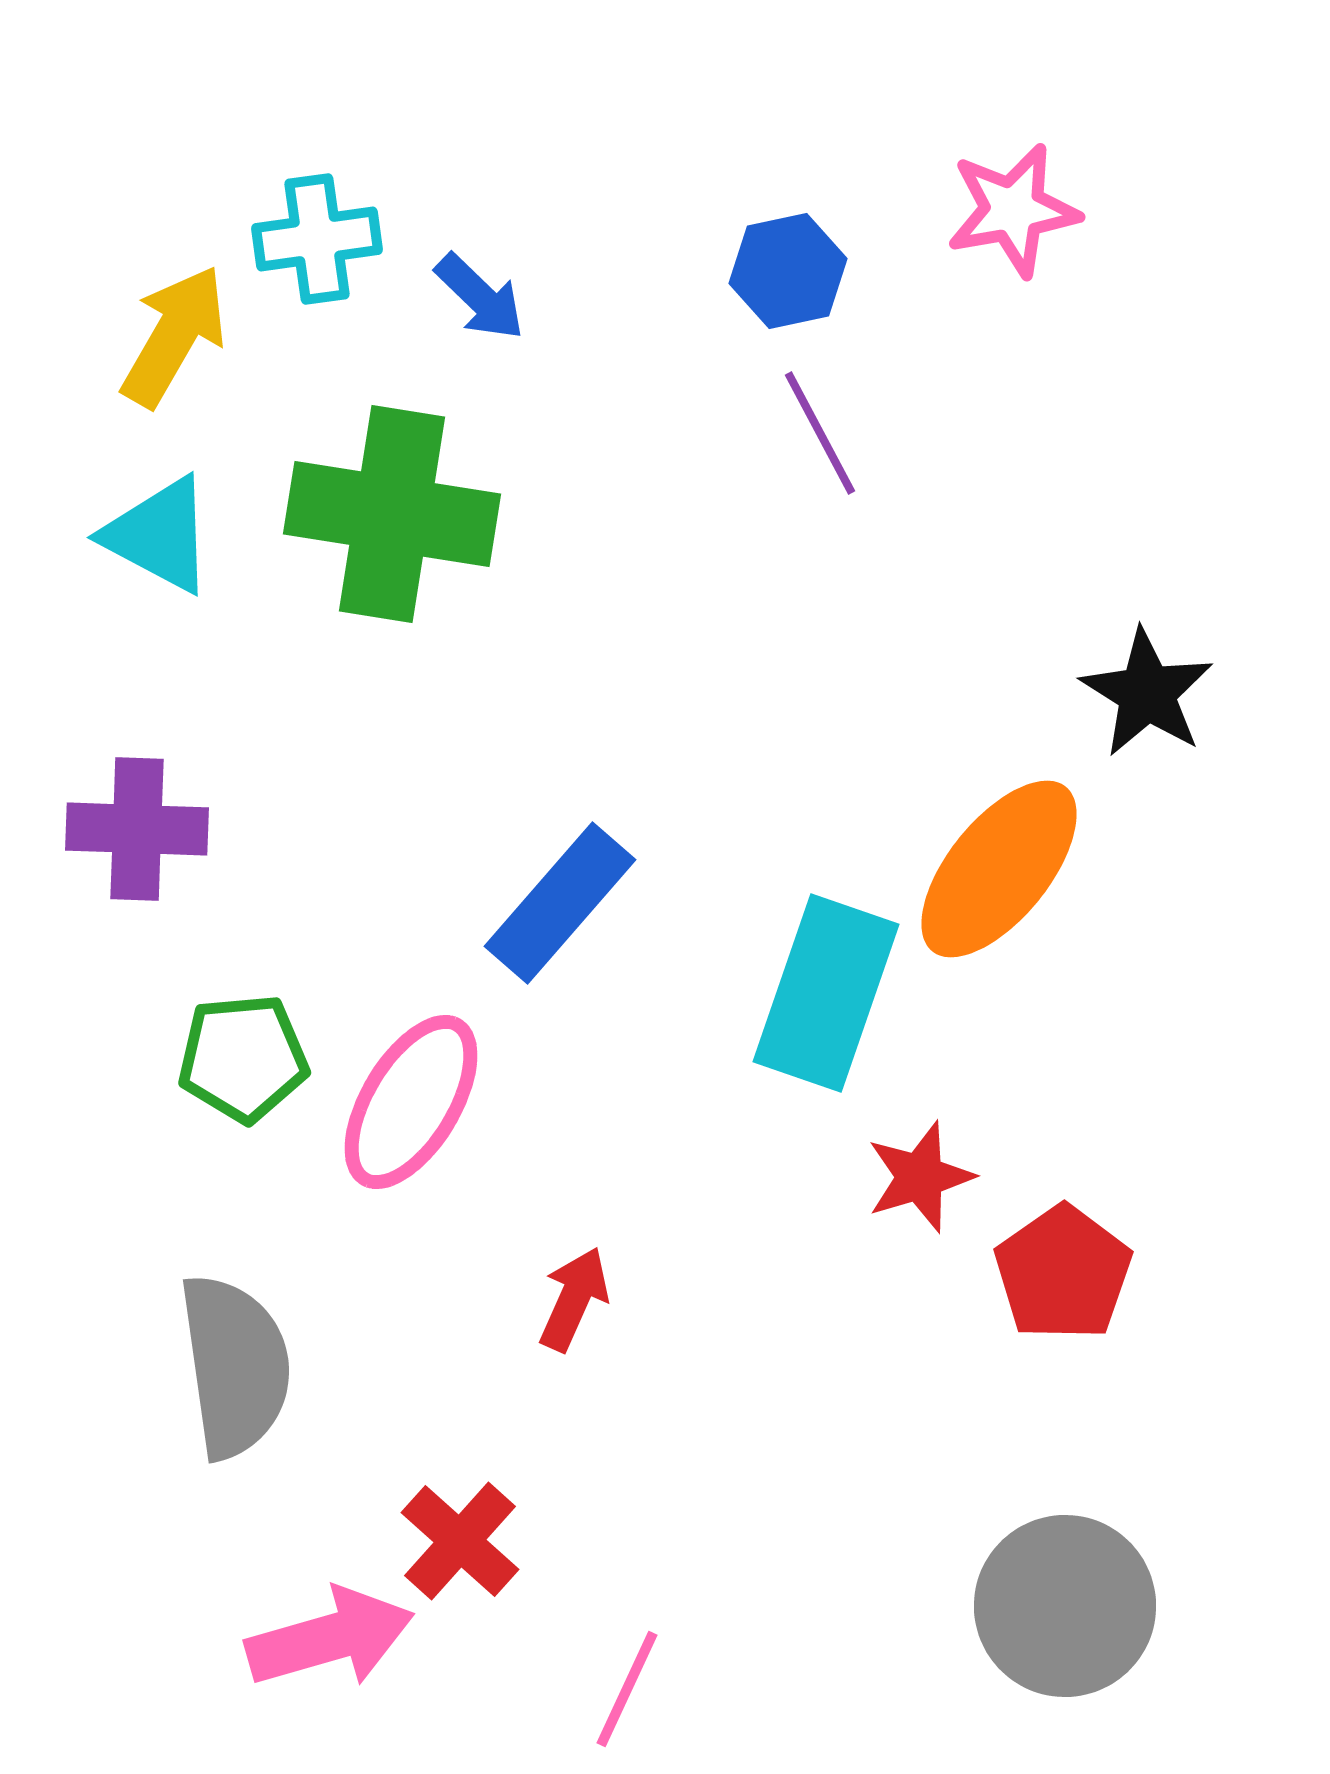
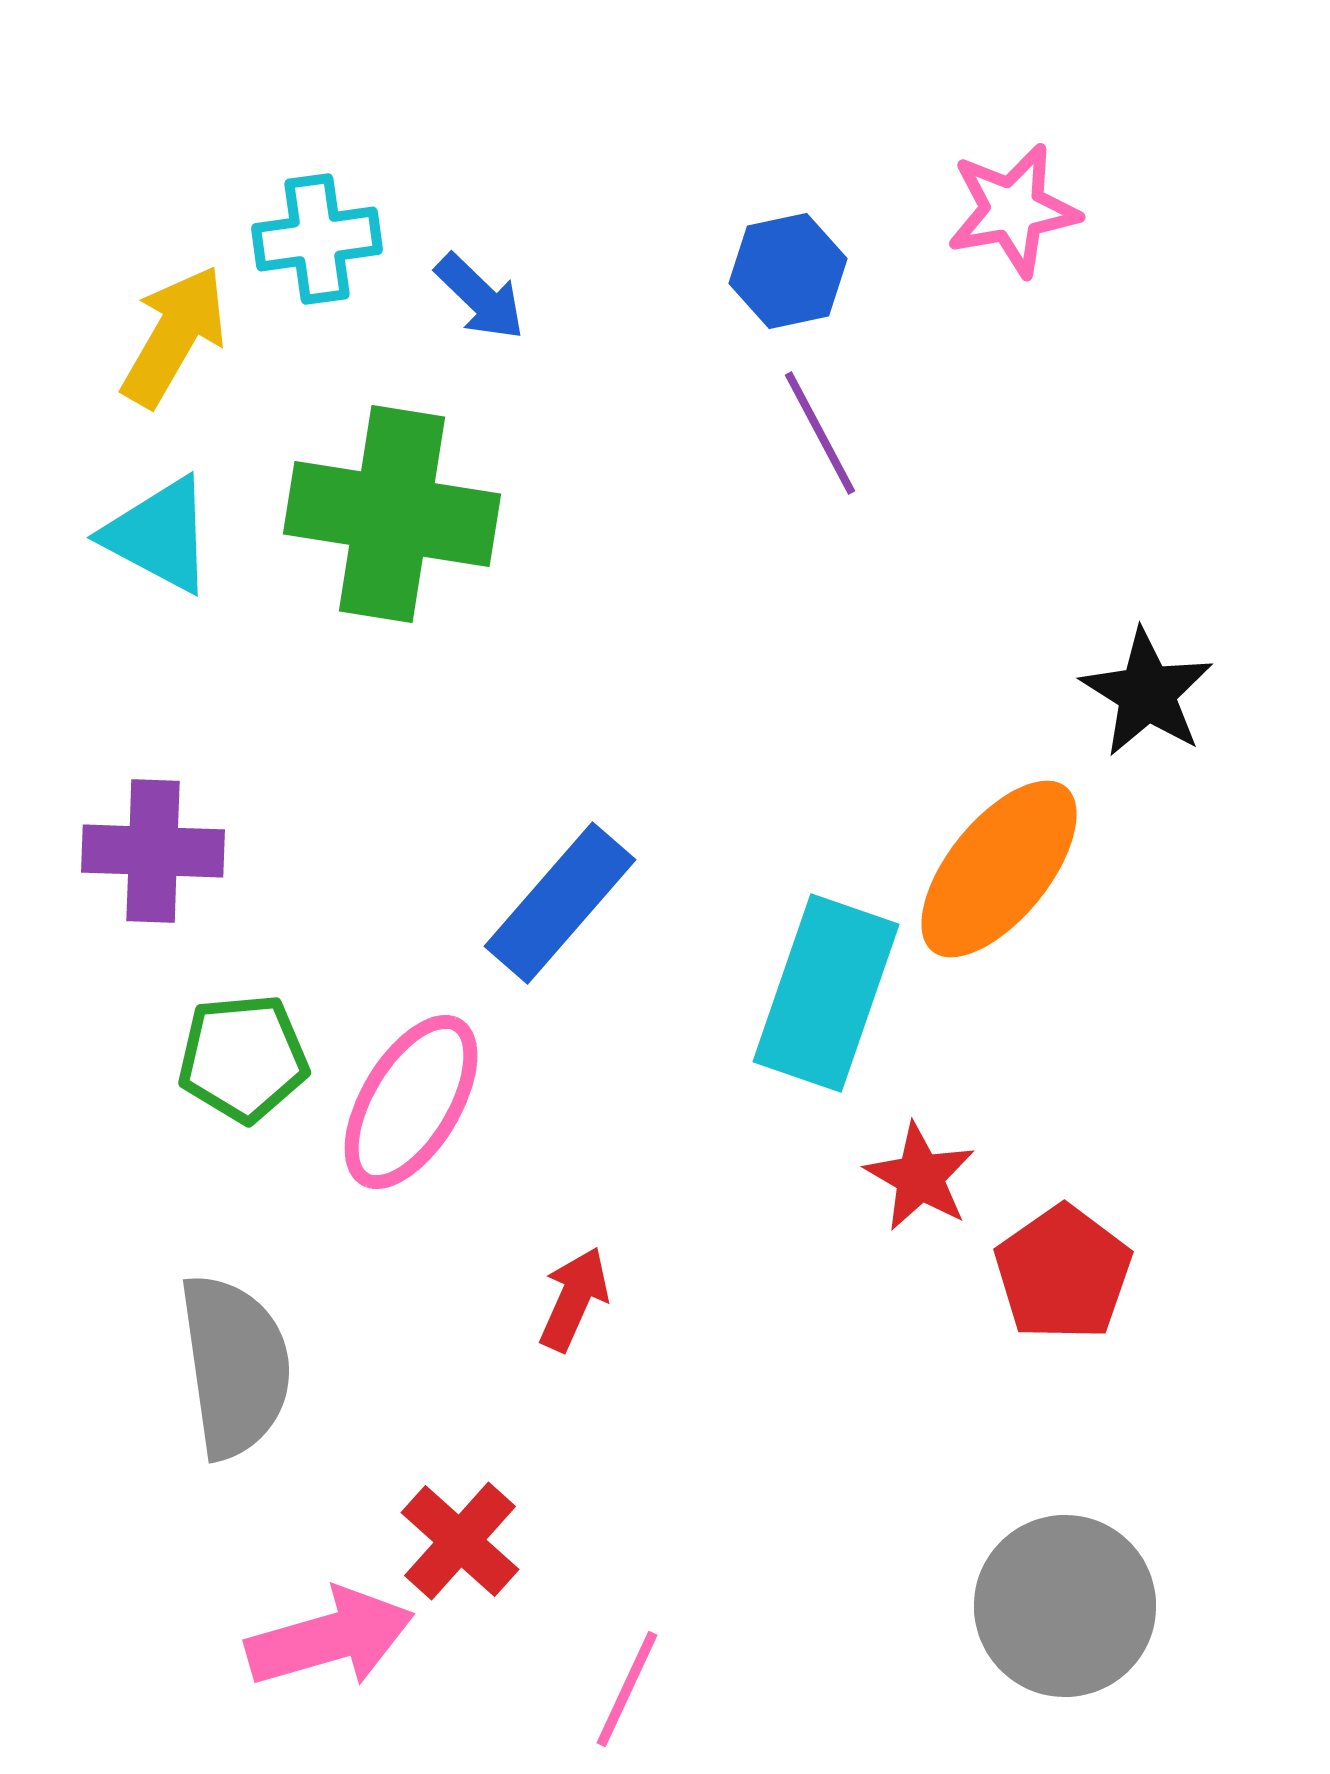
purple cross: moved 16 px right, 22 px down
red star: rotated 25 degrees counterclockwise
